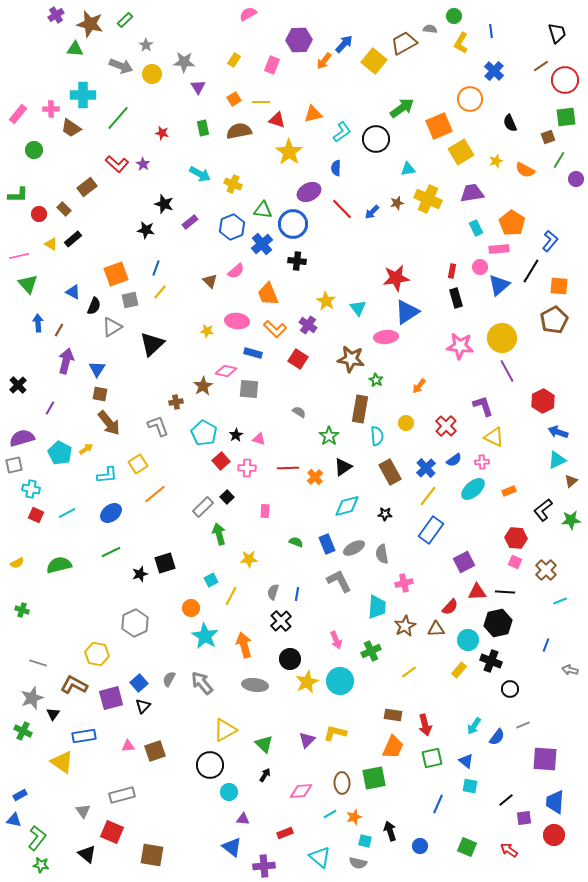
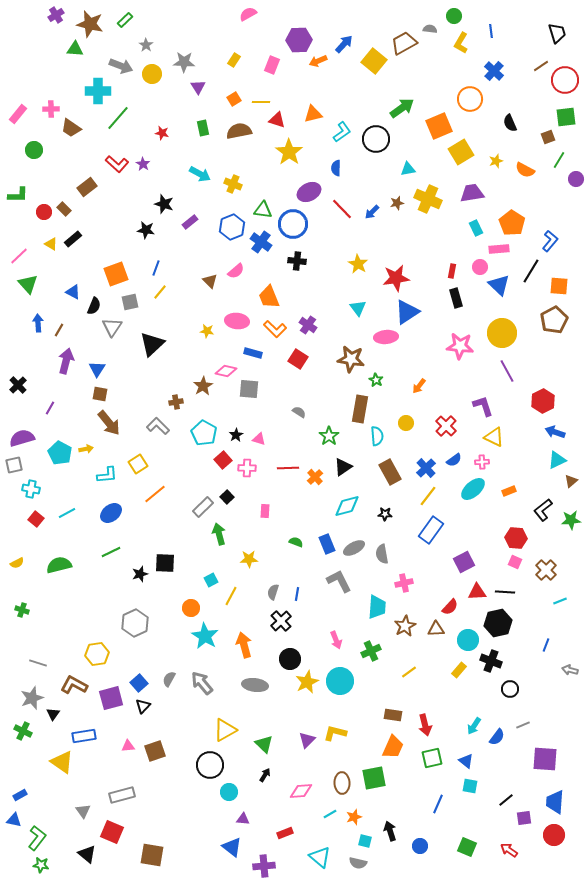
orange arrow at (324, 61): moved 6 px left; rotated 30 degrees clockwise
cyan cross at (83, 95): moved 15 px right, 4 px up
red circle at (39, 214): moved 5 px right, 2 px up
blue cross at (262, 244): moved 1 px left, 2 px up; rotated 15 degrees counterclockwise
pink line at (19, 256): rotated 30 degrees counterclockwise
blue triangle at (499, 285): rotated 35 degrees counterclockwise
orange trapezoid at (268, 294): moved 1 px right, 3 px down
gray square at (130, 300): moved 2 px down
yellow star at (326, 301): moved 32 px right, 37 px up
gray triangle at (112, 327): rotated 25 degrees counterclockwise
yellow circle at (502, 338): moved 5 px up
gray L-shape at (158, 426): rotated 25 degrees counterclockwise
blue arrow at (558, 432): moved 3 px left
yellow arrow at (86, 449): rotated 24 degrees clockwise
red square at (221, 461): moved 2 px right, 1 px up
red square at (36, 515): moved 4 px down; rotated 14 degrees clockwise
black square at (165, 563): rotated 20 degrees clockwise
yellow hexagon at (97, 654): rotated 20 degrees counterclockwise
